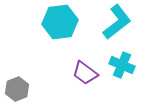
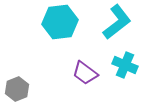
cyan cross: moved 3 px right
